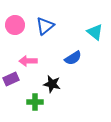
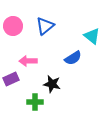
pink circle: moved 2 px left, 1 px down
cyan triangle: moved 3 px left, 4 px down
